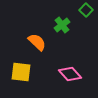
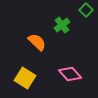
yellow square: moved 4 px right, 6 px down; rotated 25 degrees clockwise
